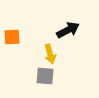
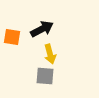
black arrow: moved 26 px left, 1 px up
orange square: rotated 12 degrees clockwise
